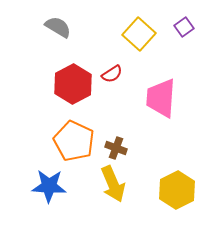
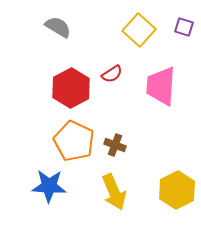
purple square: rotated 36 degrees counterclockwise
yellow square: moved 4 px up
red hexagon: moved 2 px left, 4 px down
pink trapezoid: moved 12 px up
brown cross: moved 1 px left, 3 px up
yellow arrow: moved 1 px right, 8 px down
